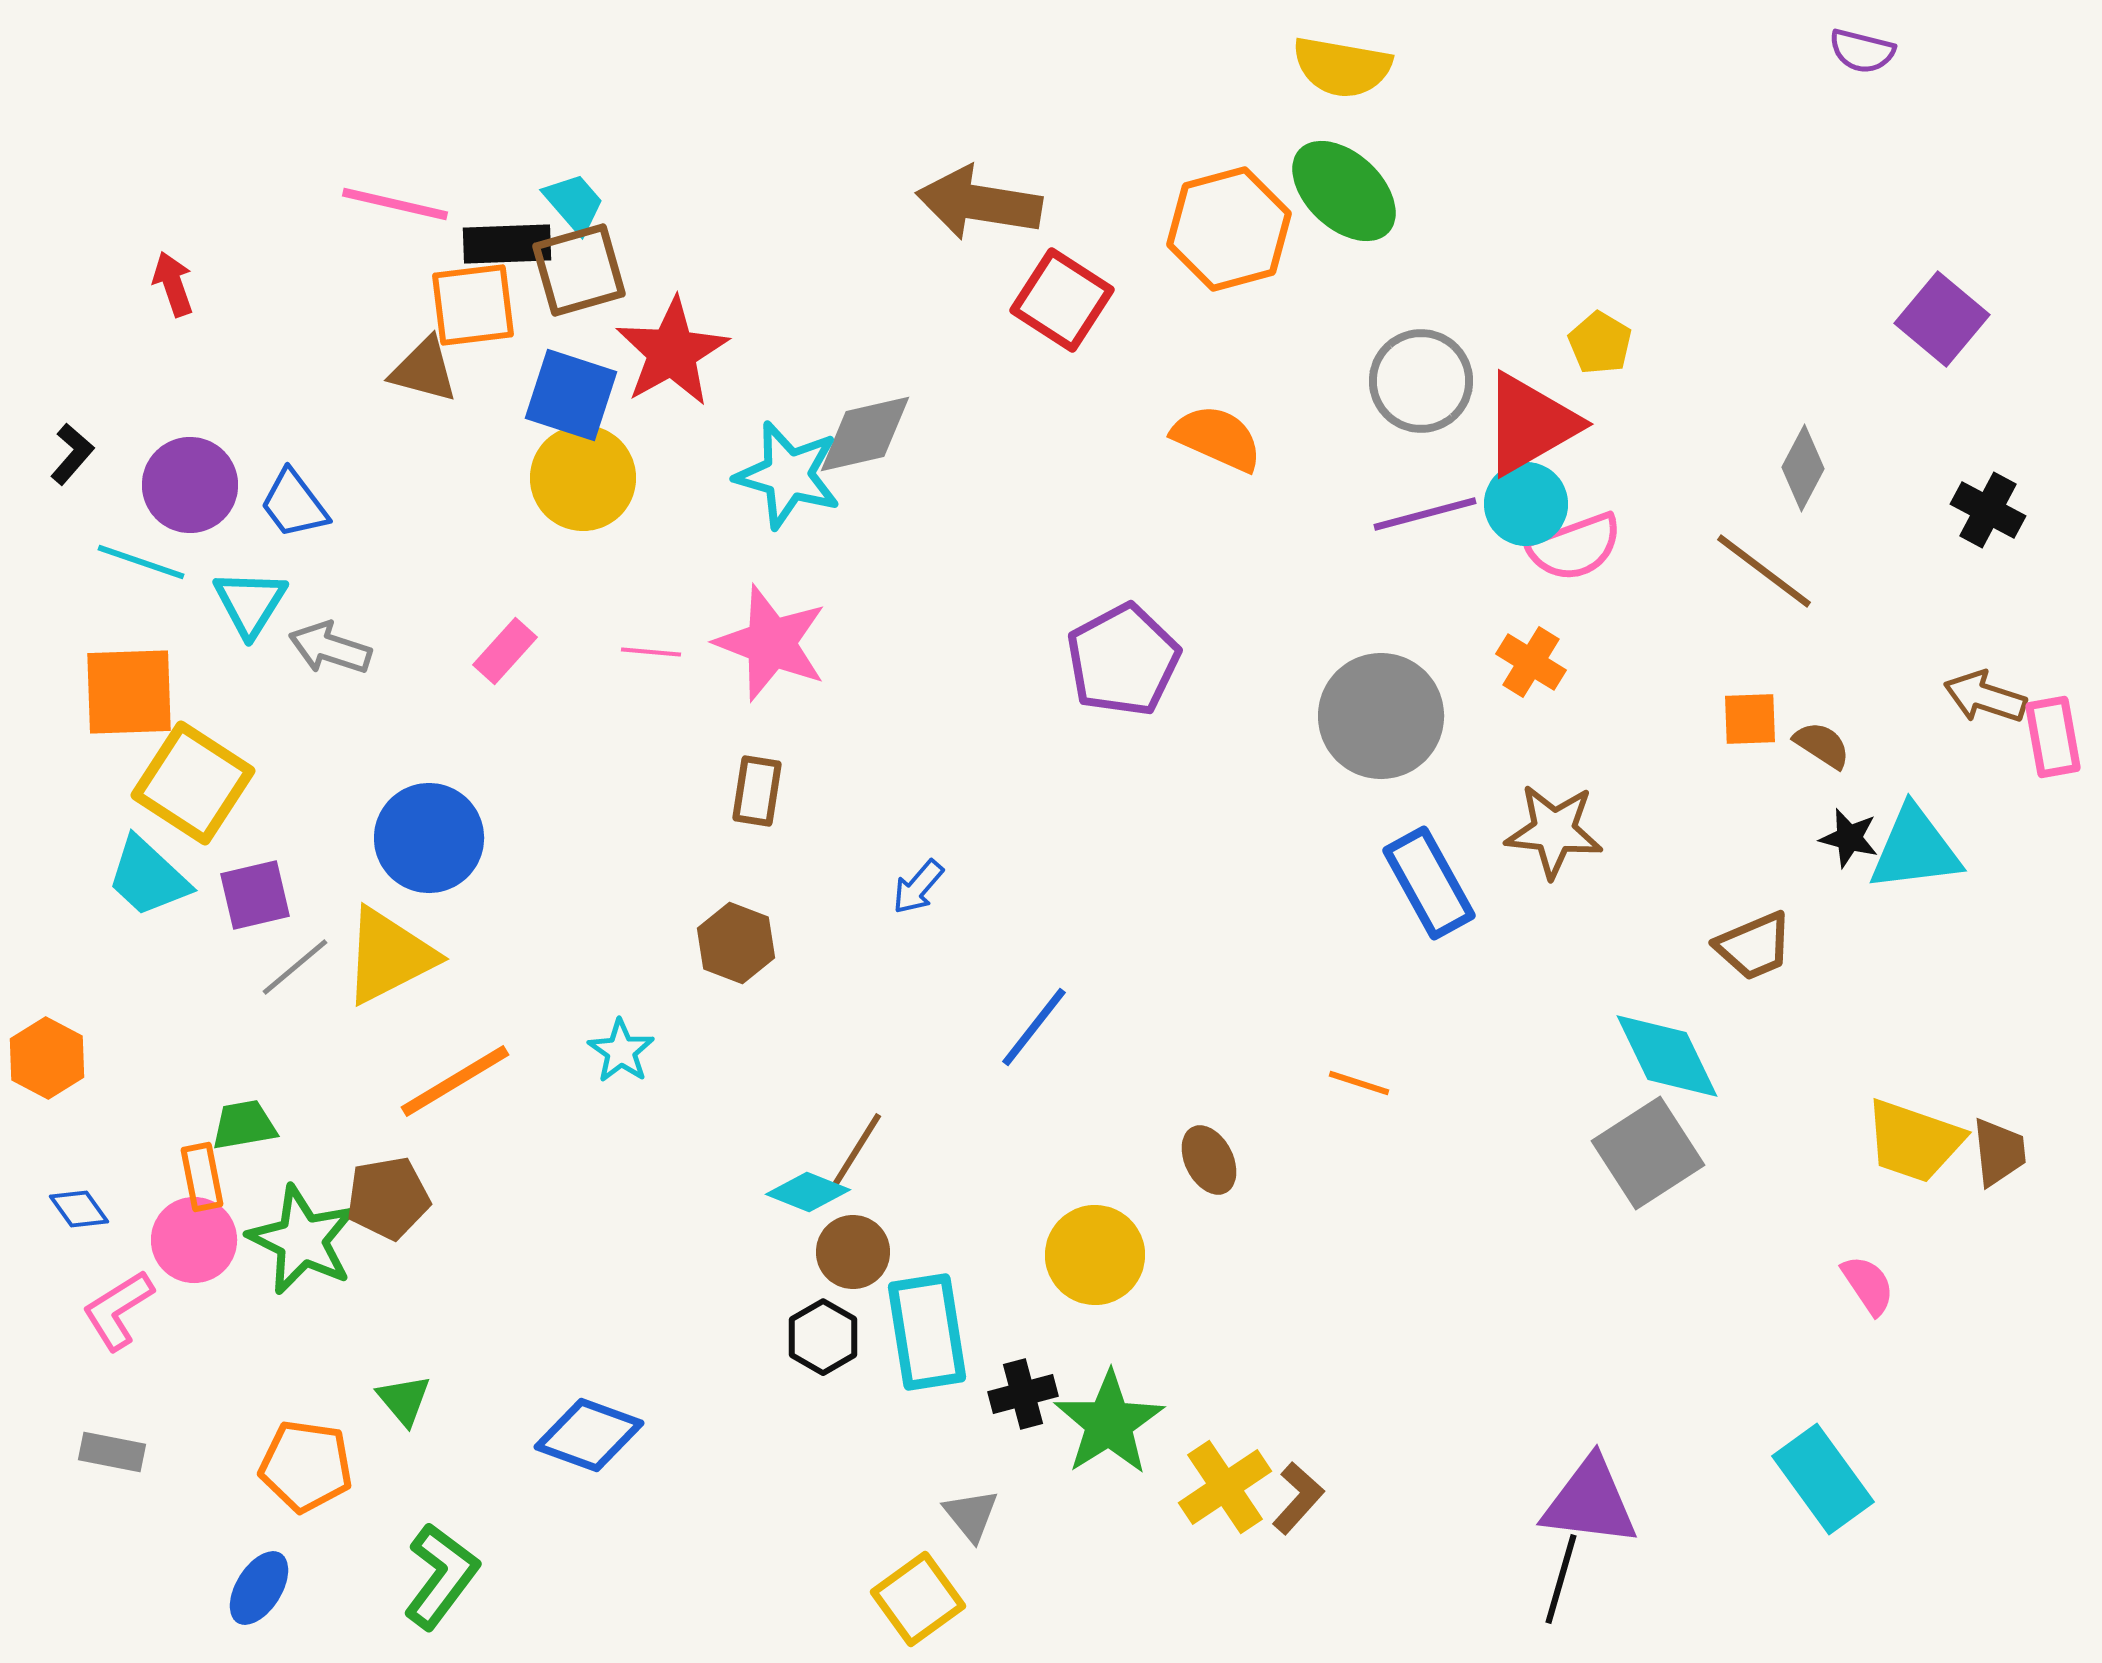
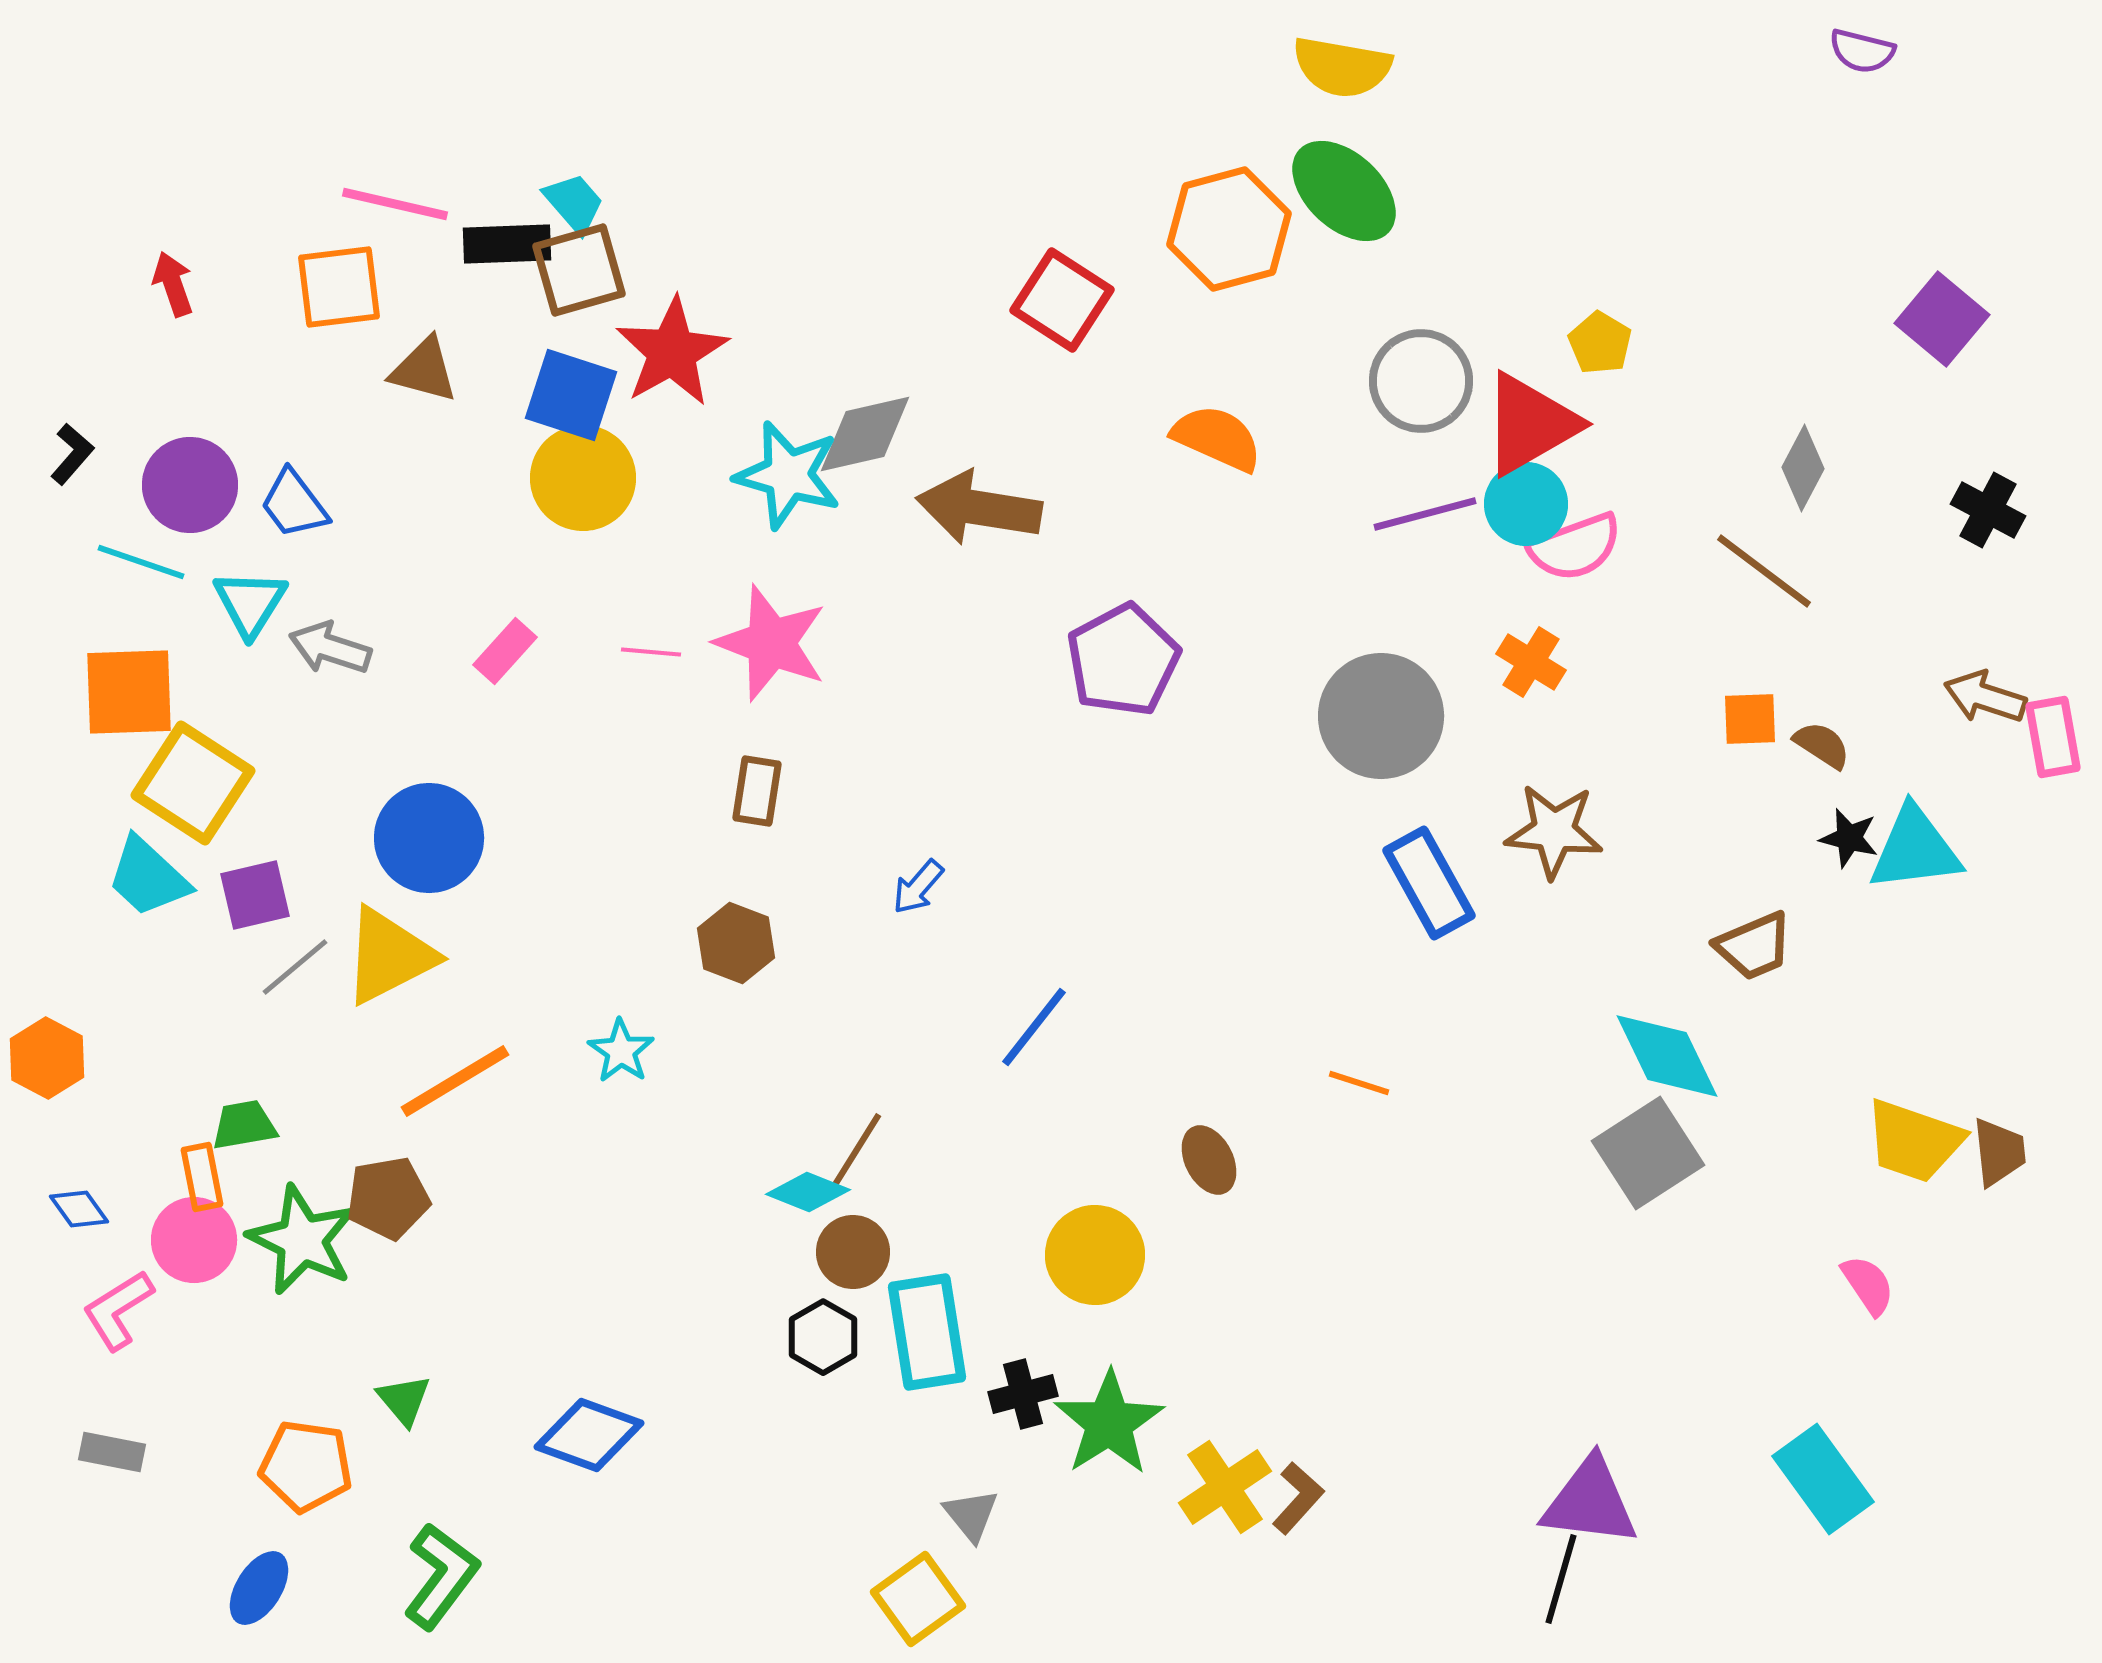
brown arrow at (979, 203): moved 305 px down
orange square at (473, 305): moved 134 px left, 18 px up
